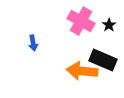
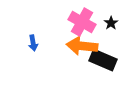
pink cross: moved 1 px right, 1 px down
black star: moved 2 px right, 2 px up
orange arrow: moved 25 px up
